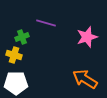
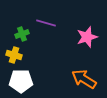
green cross: moved 3 px up
orange arrow: moved 1 px left
white pentagon: moved 5 px right, 2 px up
